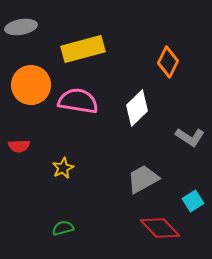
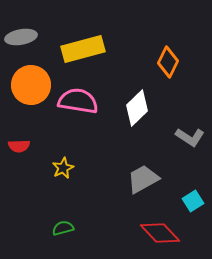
gray ellipse: moved 10 px down
red diamond: moved 5 px down
